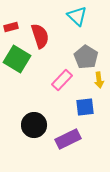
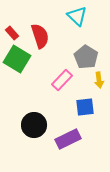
red rectangle: moved 1 px right, 6 px down; rotated 64 degrees clockwise
